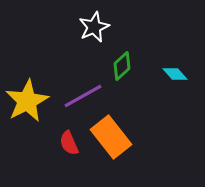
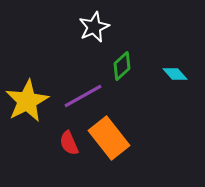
orange rectangle: moved 2 px left, 1 px down
